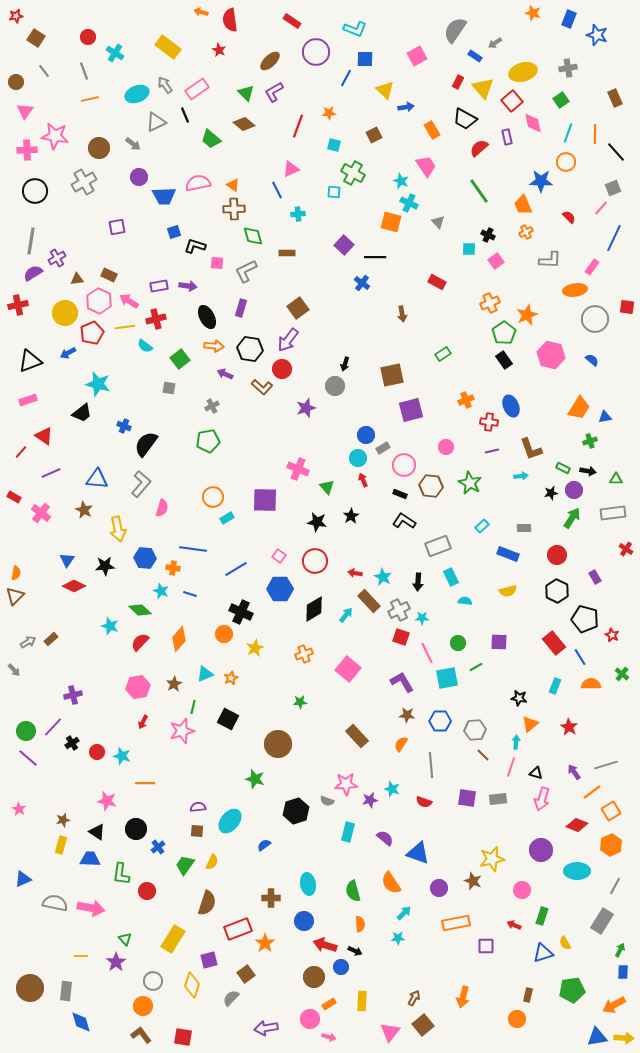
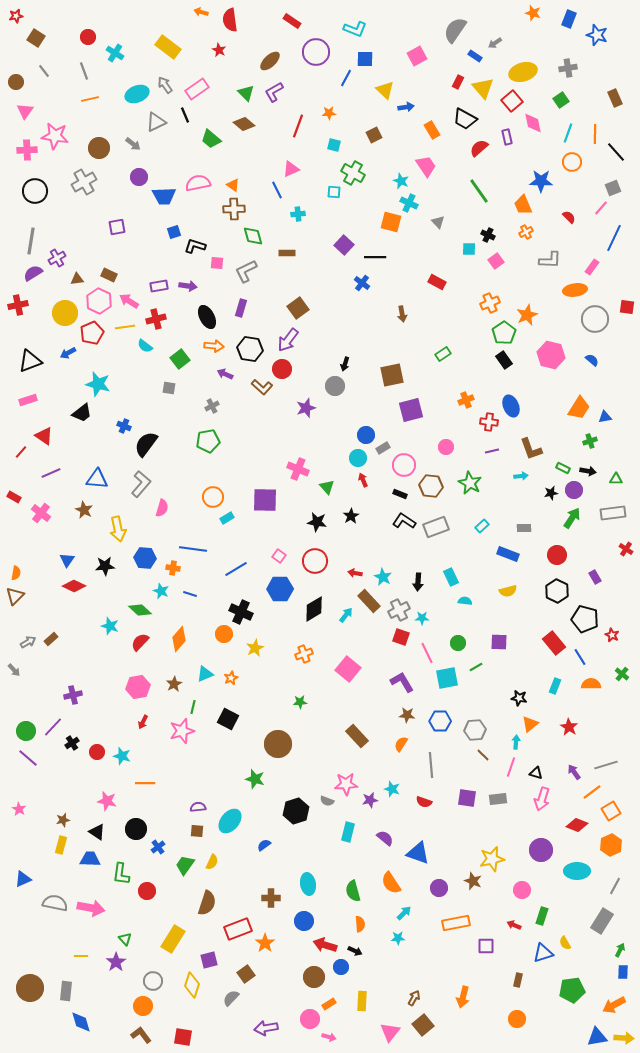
orange circle at (566, 162): moved 6 px right
gray rectangle at (438, 546): moved 2 px left, 19 px up
brown rectangle at (528, 995): moved 10 px left, 15 px up
